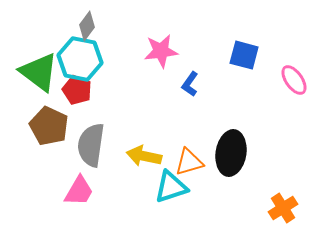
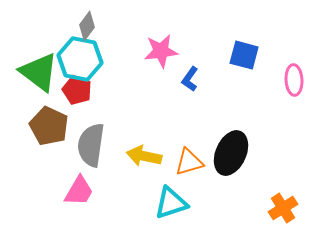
pink ellipse: rotated 32 degrees clockwise
blue L-shape: moved 5 px up
black ellipse: rotated 15 degrees clockwise
cyan triangle: moved 16 px down
